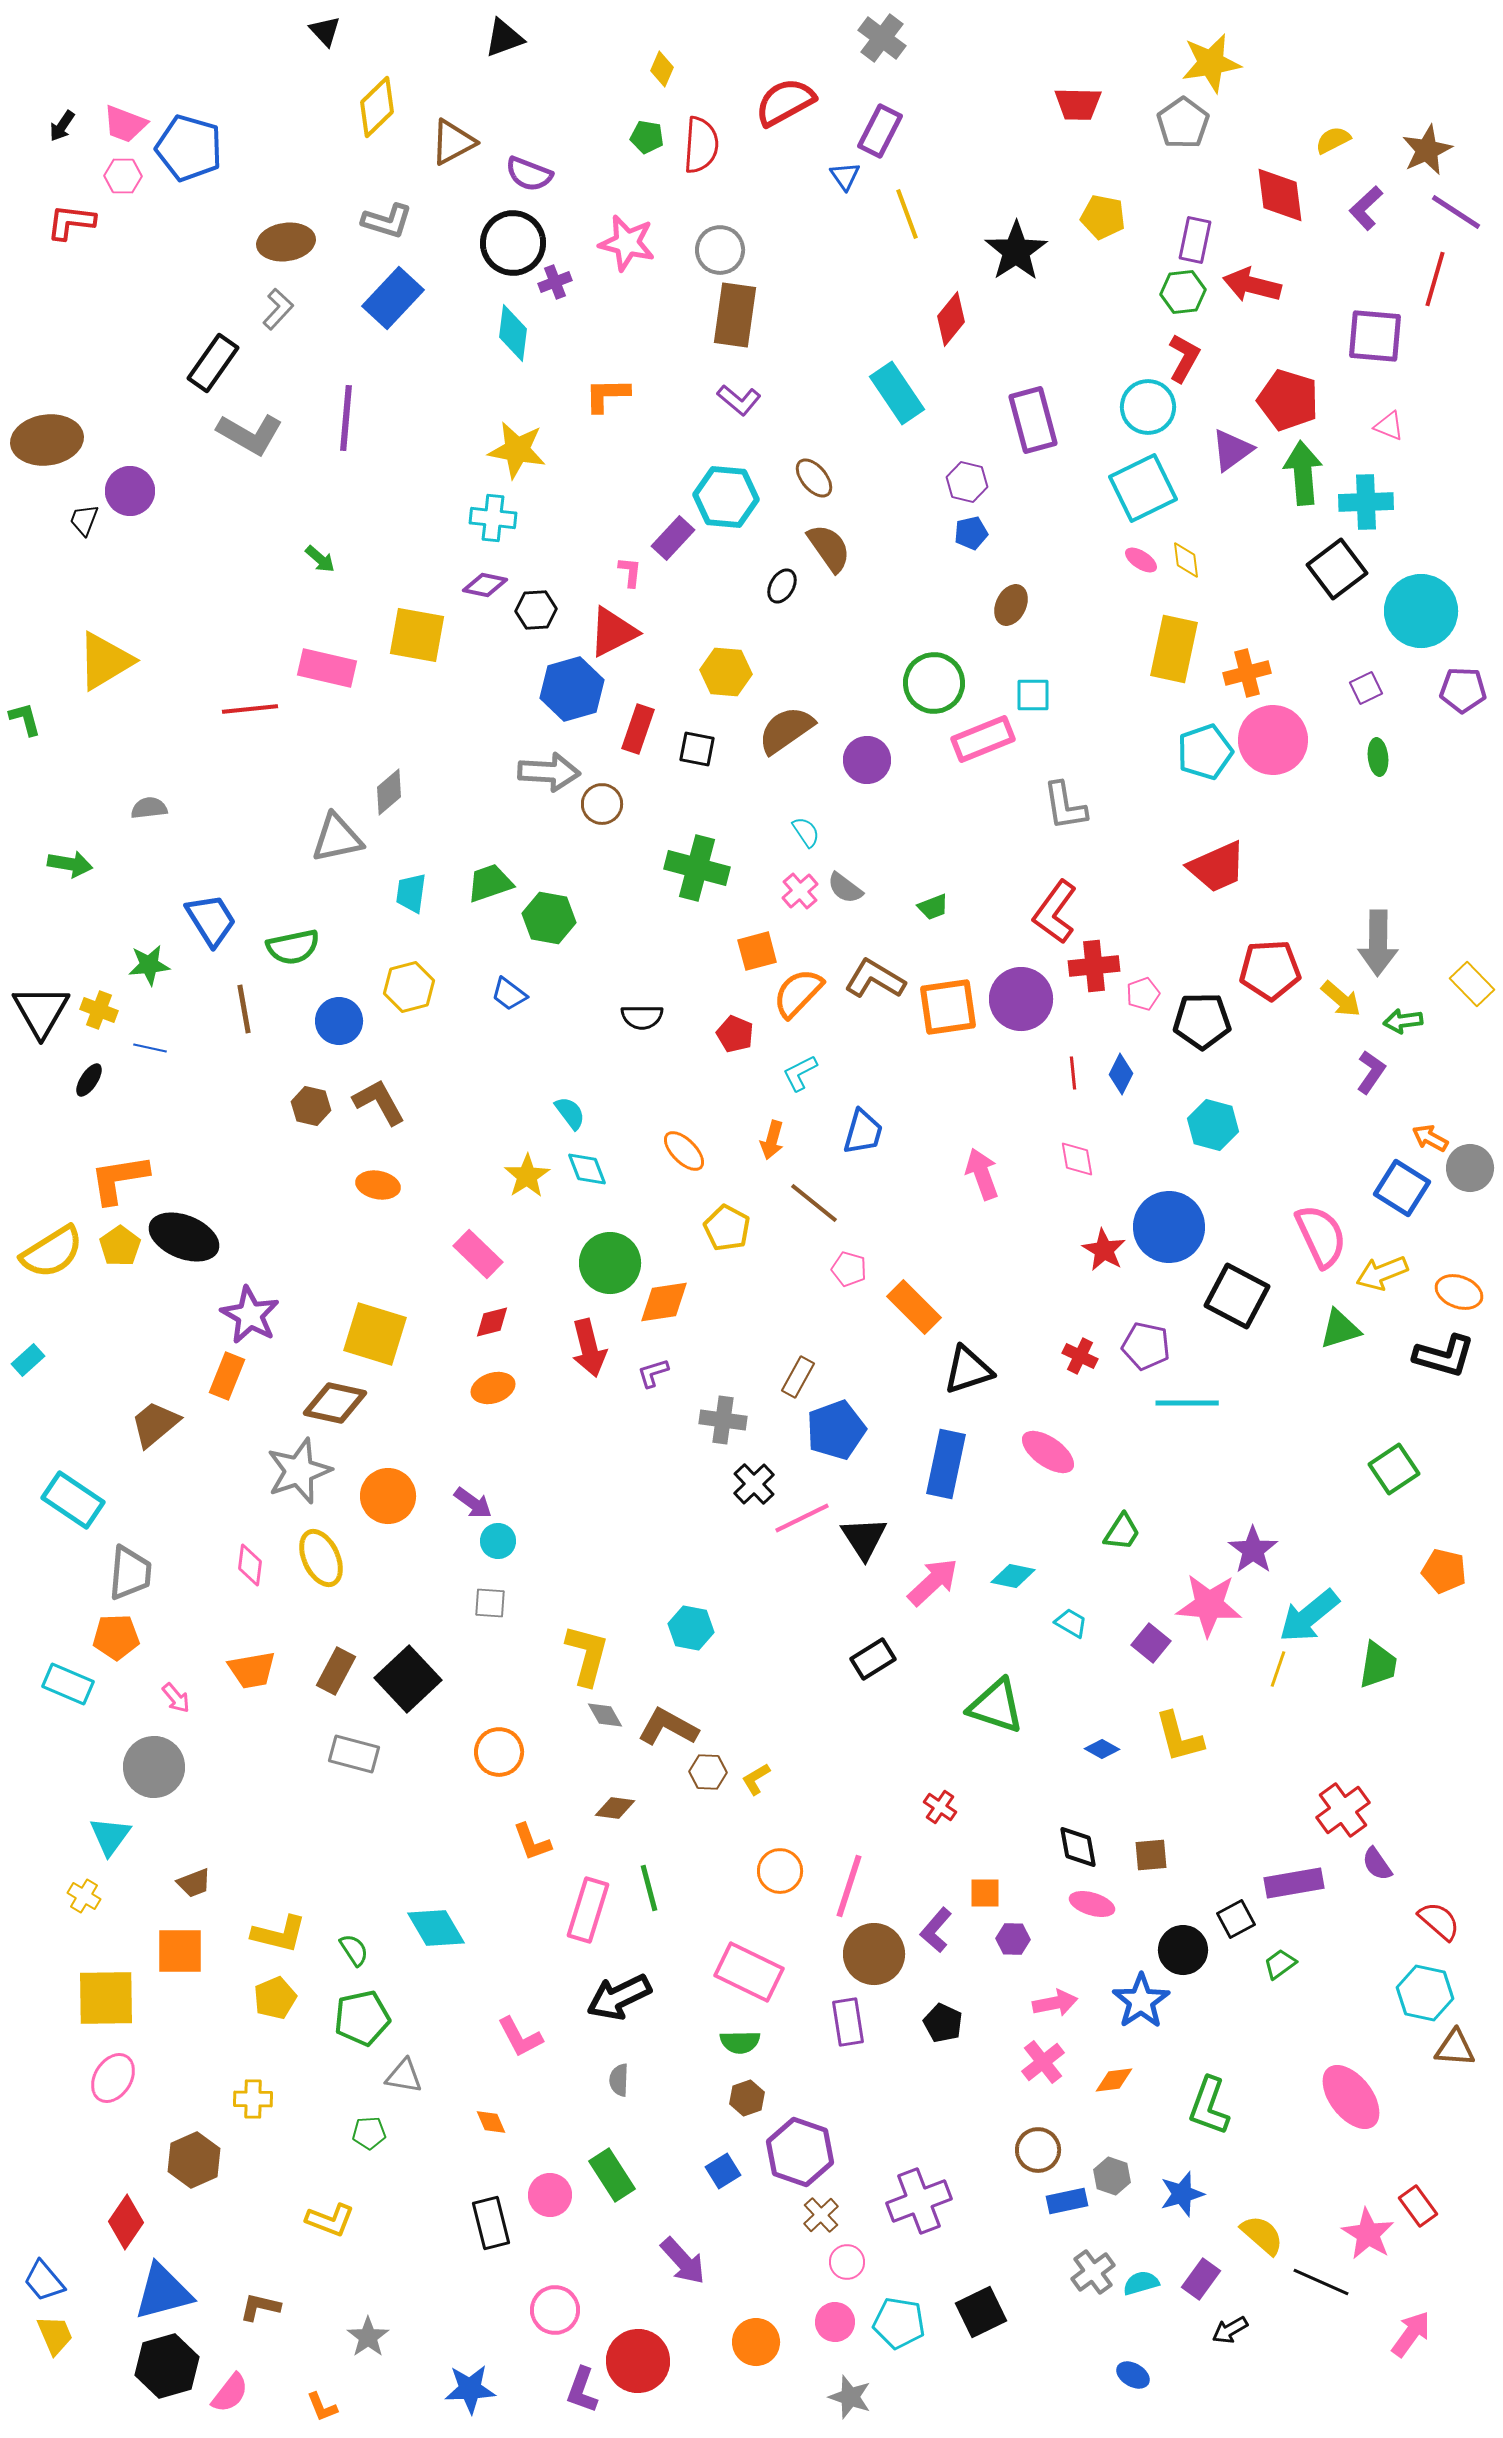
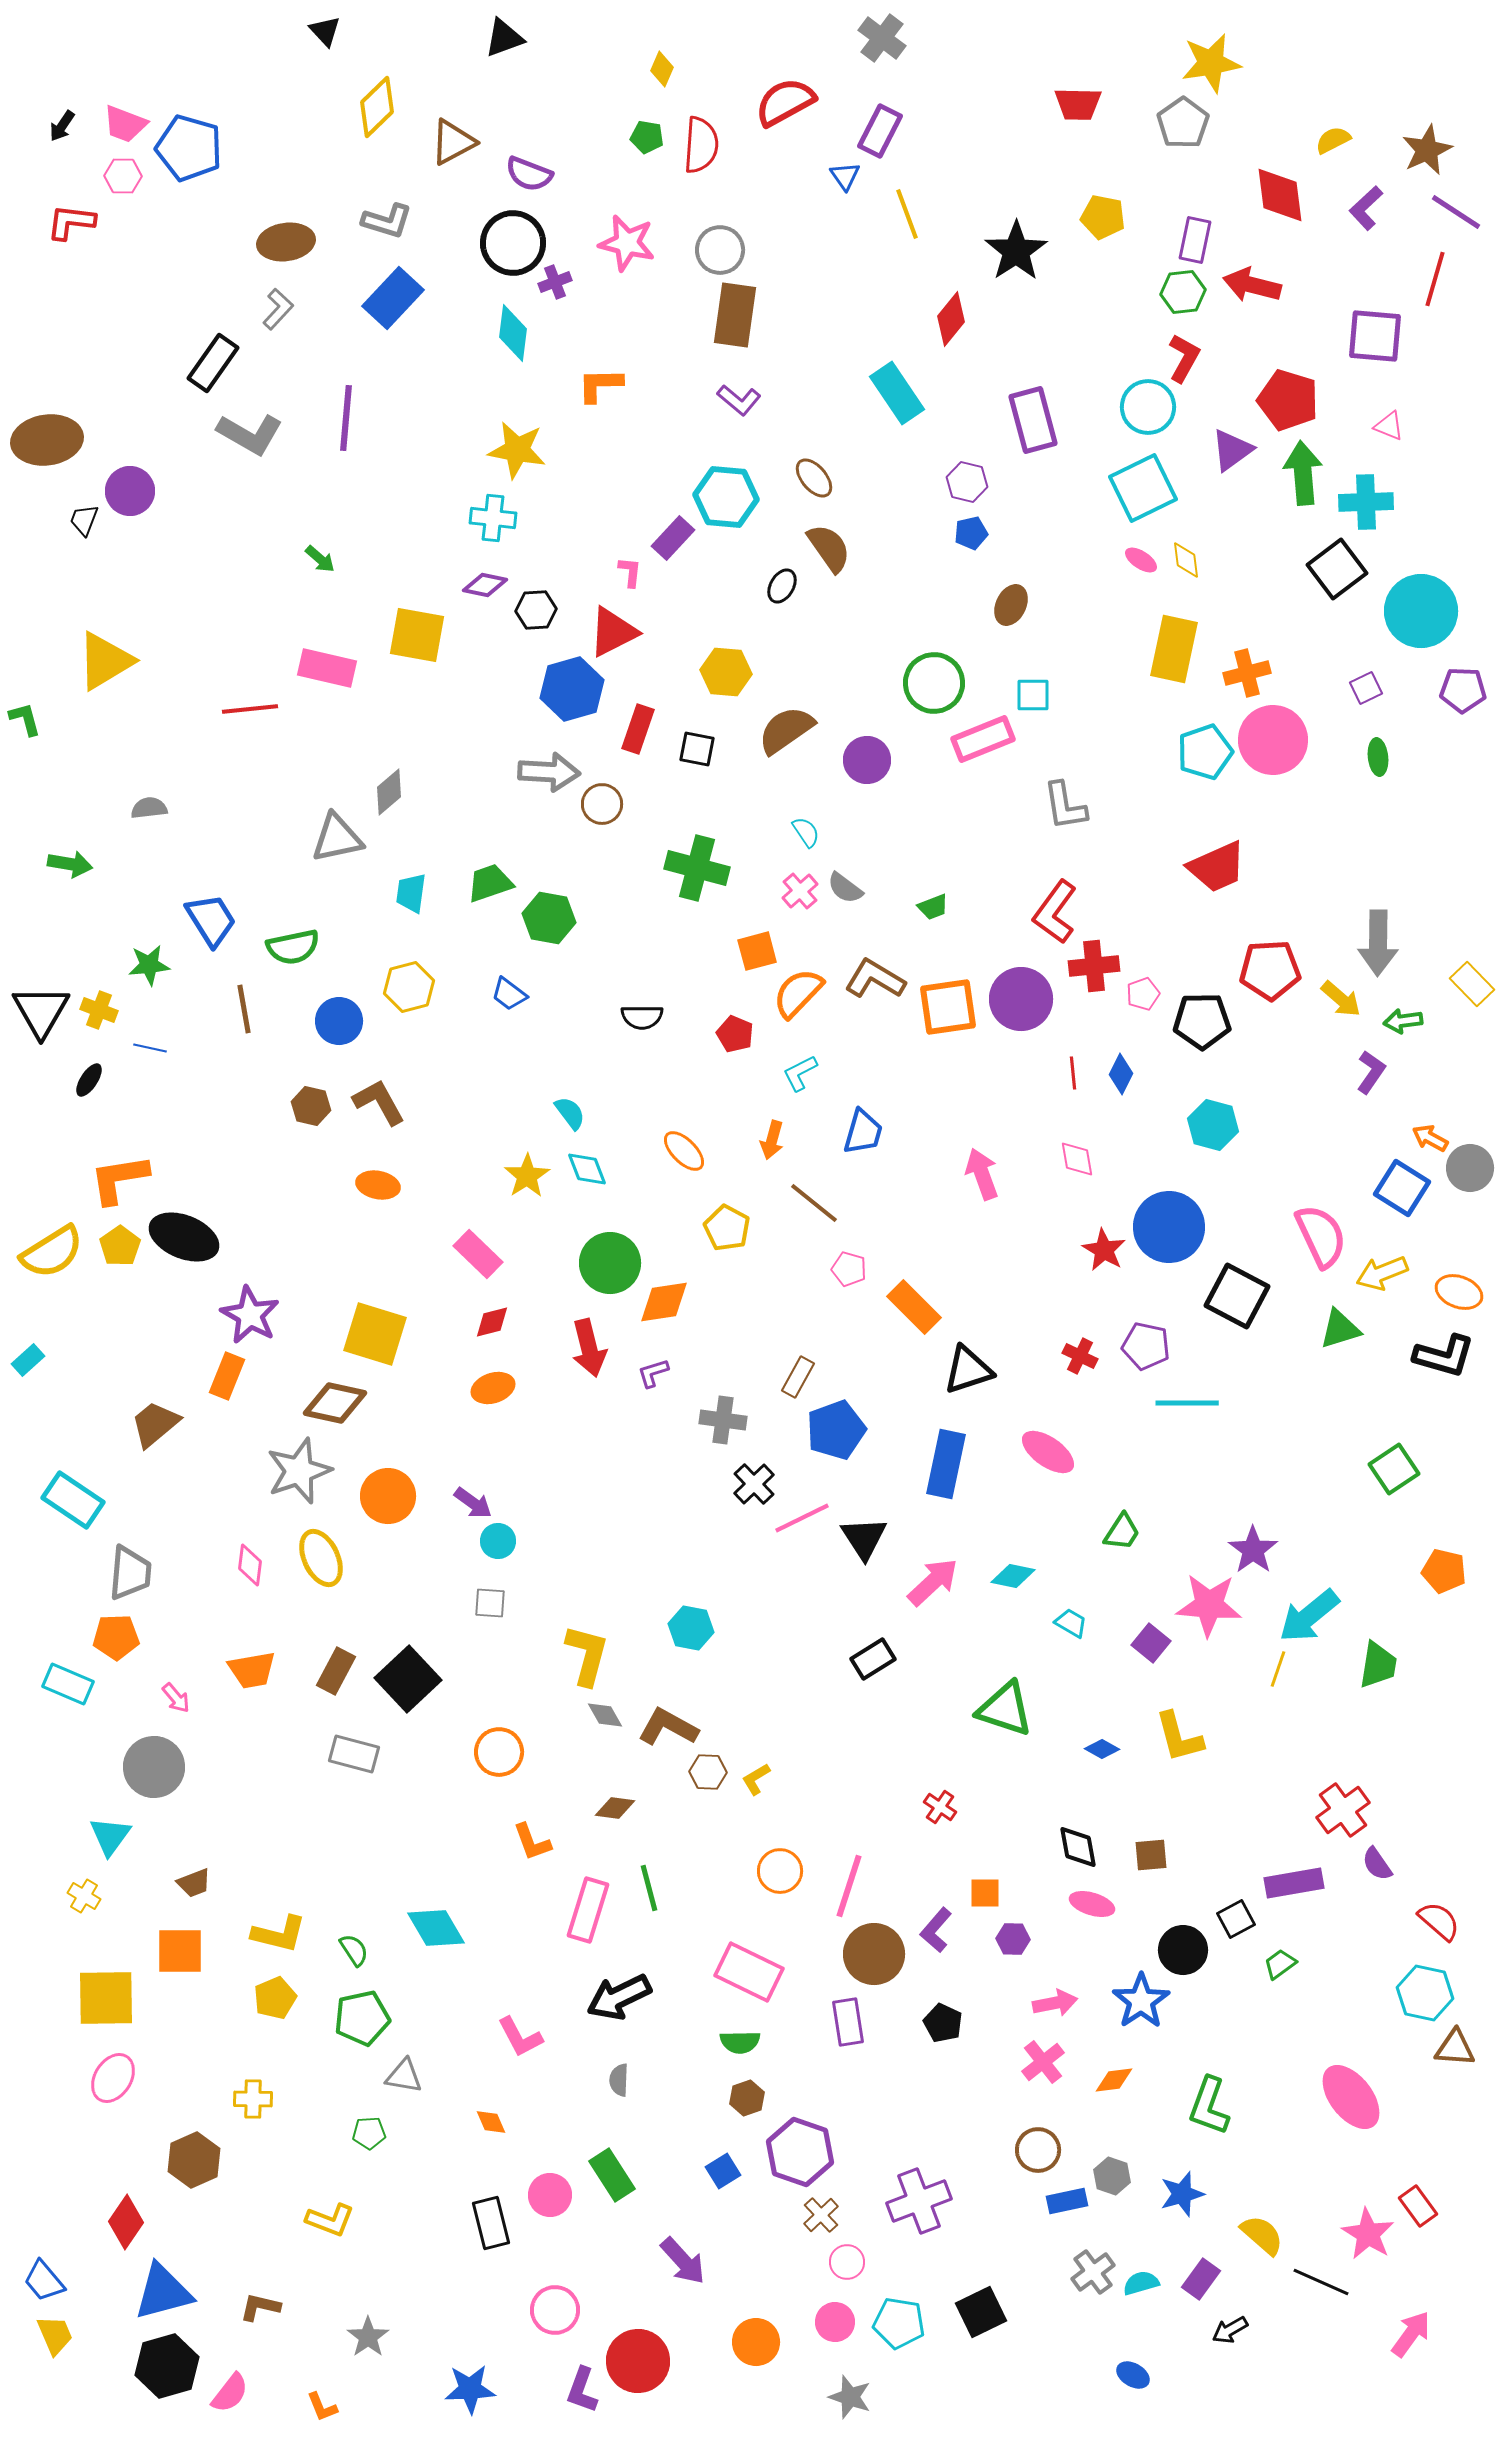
orange L-shape at (607, 395): moved 7 px left, 10 px up
green triangle at (996, 1706): moved 9 px right, 3 px down
